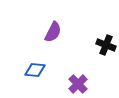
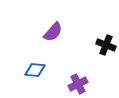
purple semicircle: rotated 15 degrees clockwise
purple cross: rotated 18 degrees clockwise
